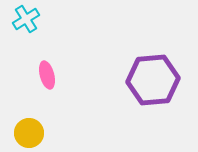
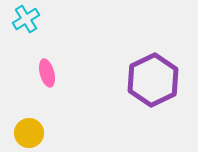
pink ellipse: moved 2 px up
purple hexagon: rotated 21 degrees counterclockwise
